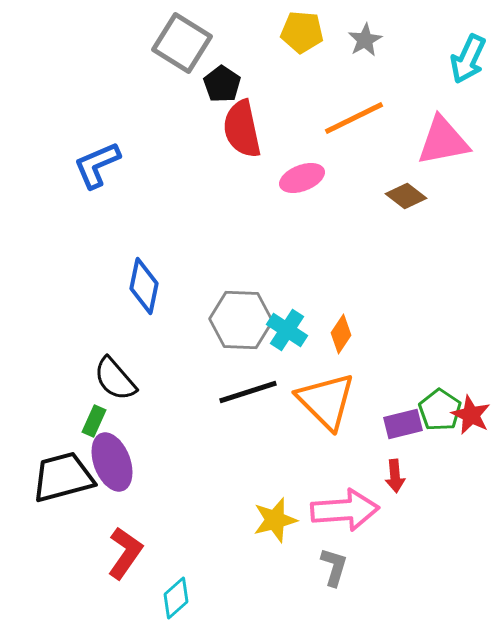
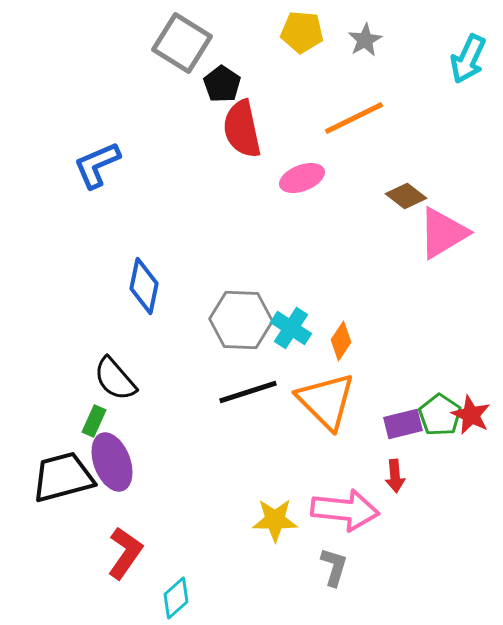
pink triangle: moved 92 px down; rotated 20 degrees counterclockwise
cyan cross: moved 4 px right, 2 px up
orange diamond: moved 7 px down
green pentagon: moved 5 px down
pink arrow: rotated 10 degrees clockwise
yellow star: rotated 15 degrees clockwise
